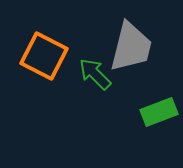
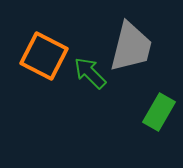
green arrow: moved 5 px left, 1 px up
green rectangle: rotated 39 degrees counterclockwise
